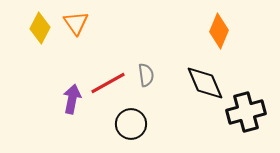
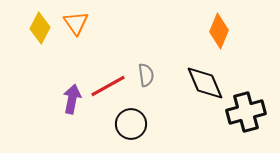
red line: moved 3 px down
